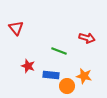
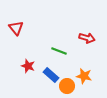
blue rectangle: rotated 35 degrees clockwise
